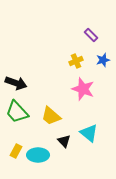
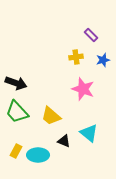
yellow cross: moved 4 px up; rotated 16 degrees clockwise
black triangle: rotated 24 degrees counterclockwise
